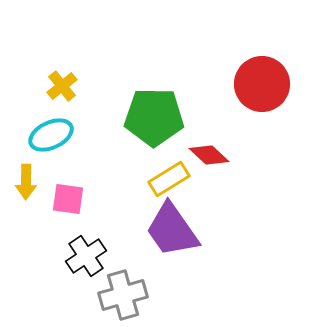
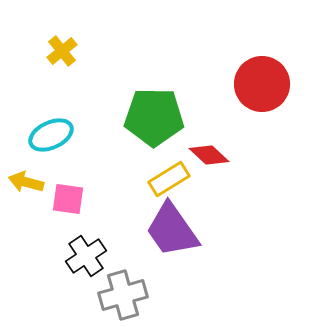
yellow cross: moved 35 px up
yellow arrow: rotated 104 degrees clockwise
